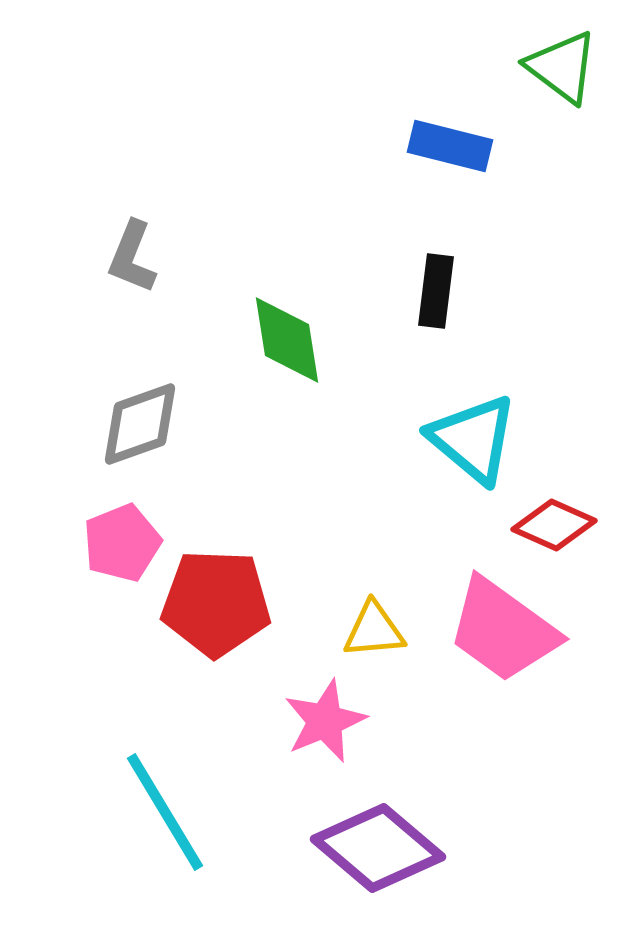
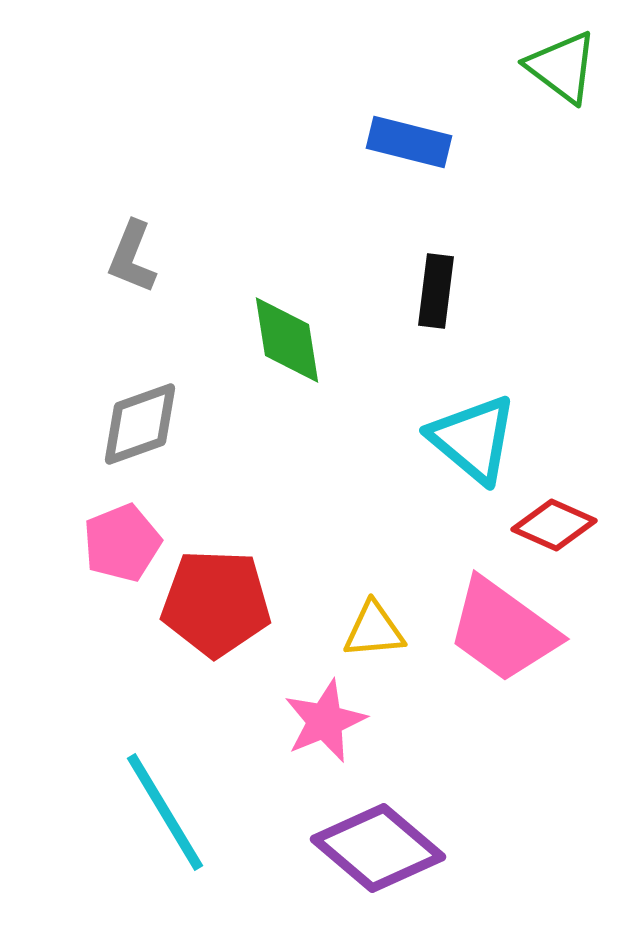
blue rectangle: moved 41 px left, 4 px up
